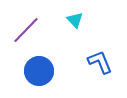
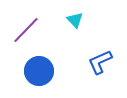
blue L-shape: rotated 92 degrees counterclockwise
